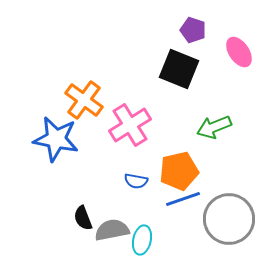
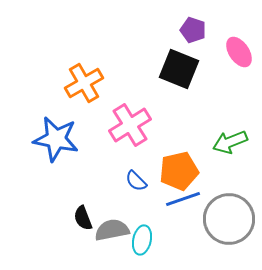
orange cross: moved 17 px up; rotated 24 degrees clockwise
green arrow: moved 16 px right, 15 px down
blue semicircle: rotated 35 degrees clockwise
